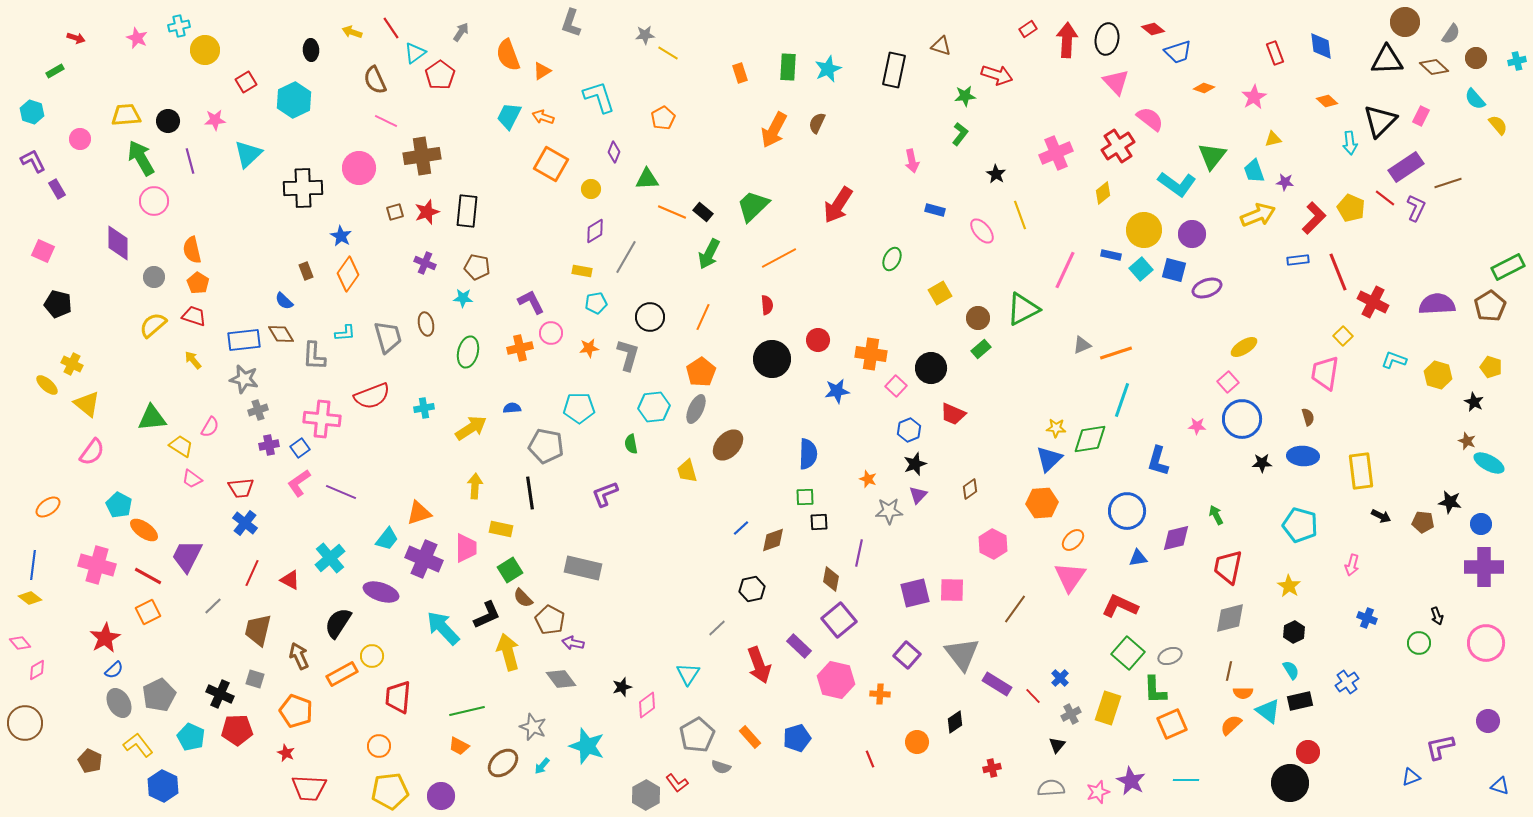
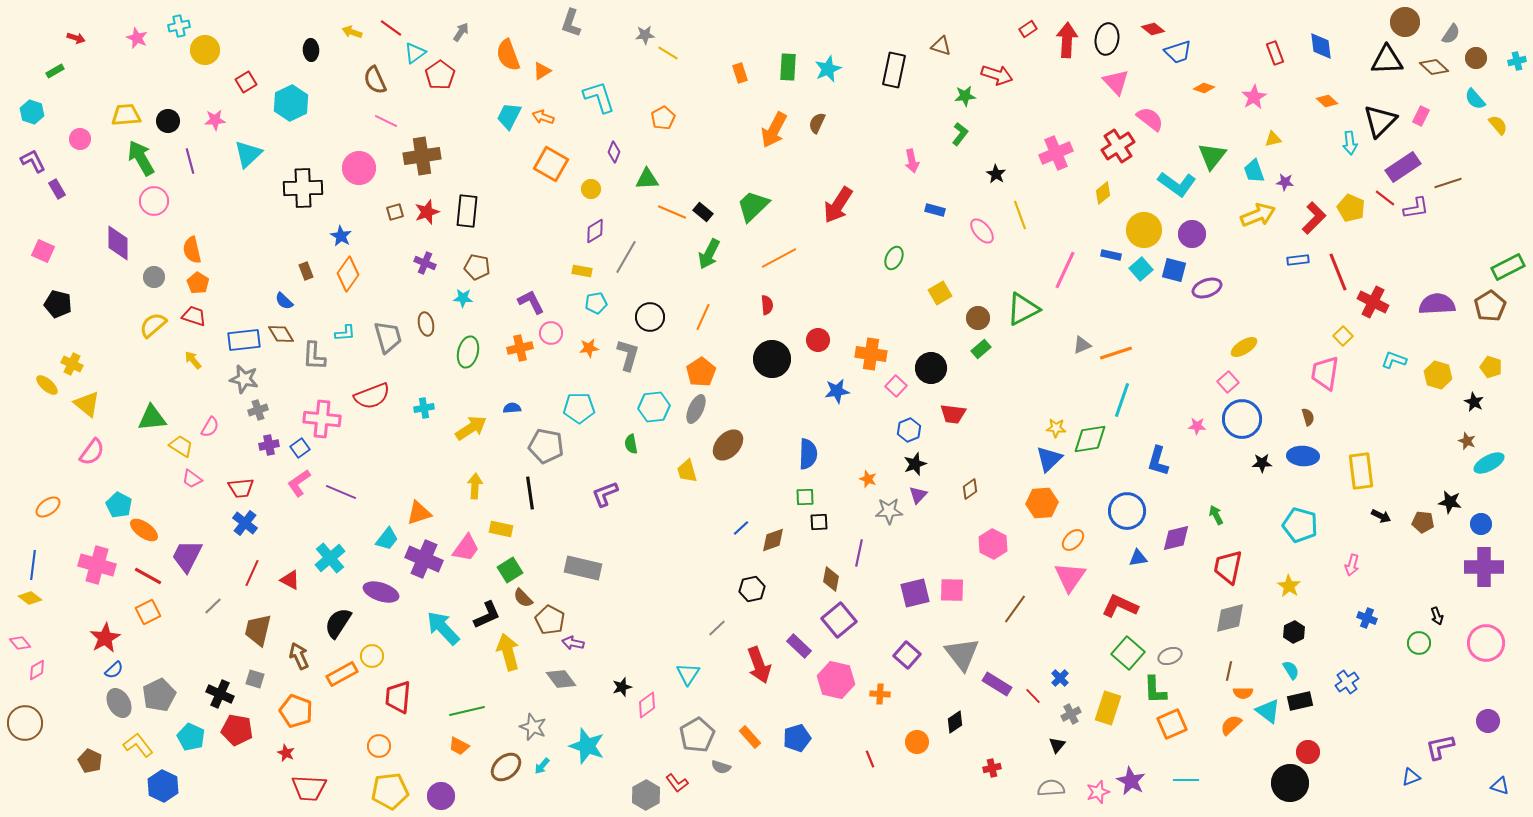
red line at (391, 28): rotated 20 degrees counterclockwise
cyan hexagon at (294, 100): moved 3 px left, 3 px down
purple rectangle at (1406, 167): moved 3 px left
purple L-shape at (1416, 208): rotated 56 degrees clockwise
green ellipse at (892, 259): moved 2 px right, 1 px up
red trapezoid at (953, 414): rotated 16 degrees counterclockwise
cyan ellipse at (1489, 463): rotated 56 degrees counterclockwise
pink trapezoid at (466, 548): rotated 36 degrees clockwise
red pentagon at (237, 730): rotated 12 degrees clockwise
brown ellipse at (503, 763): moved 3 px right, 4 px down
